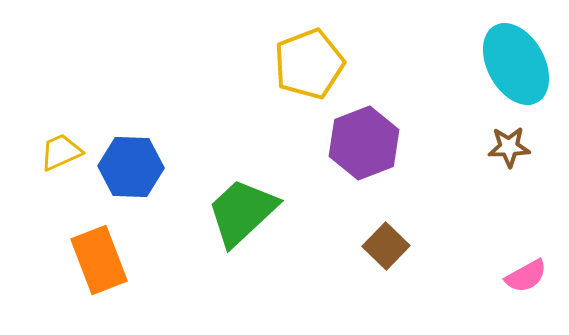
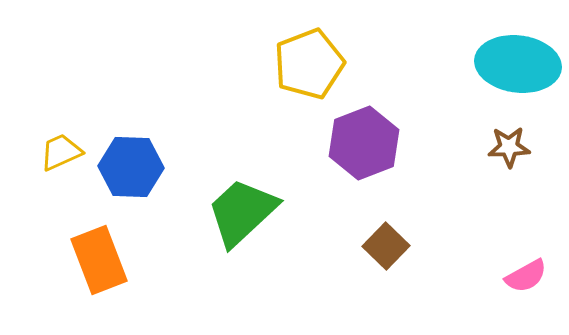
cyan ellipse: moved 2 px right; rotated 54 degrees counterclockwise
